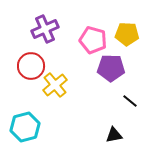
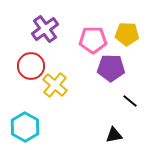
purple cross: rotated 12 degrees counterclockwise
pink pentagon: rotated 16 degrees counterclockwise
yellow cross: rotated 10 degrees counterclockwise
cyan hexagon: rotated 16 degrees counterclockwise
